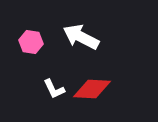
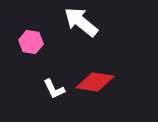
white arrow: moved 15 px up; rotated 12 degrees clockwise
red diamond: moved 3 px right, 7 px up; rotated 6 degrees clockwise
